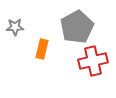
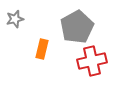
gray star: moved 8 px up; rotated 12 degrees counterclockwise
red cross: moved 1 px left
